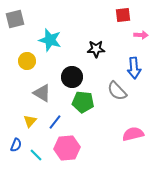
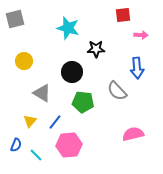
cyan star: moved 18 px right, 12 px up
yellow circle: moved 3 px left
blue arrow: moved 3 px right
black circle: moved 5 px up
pink hexagon: moved 2 px right, 3 px up
